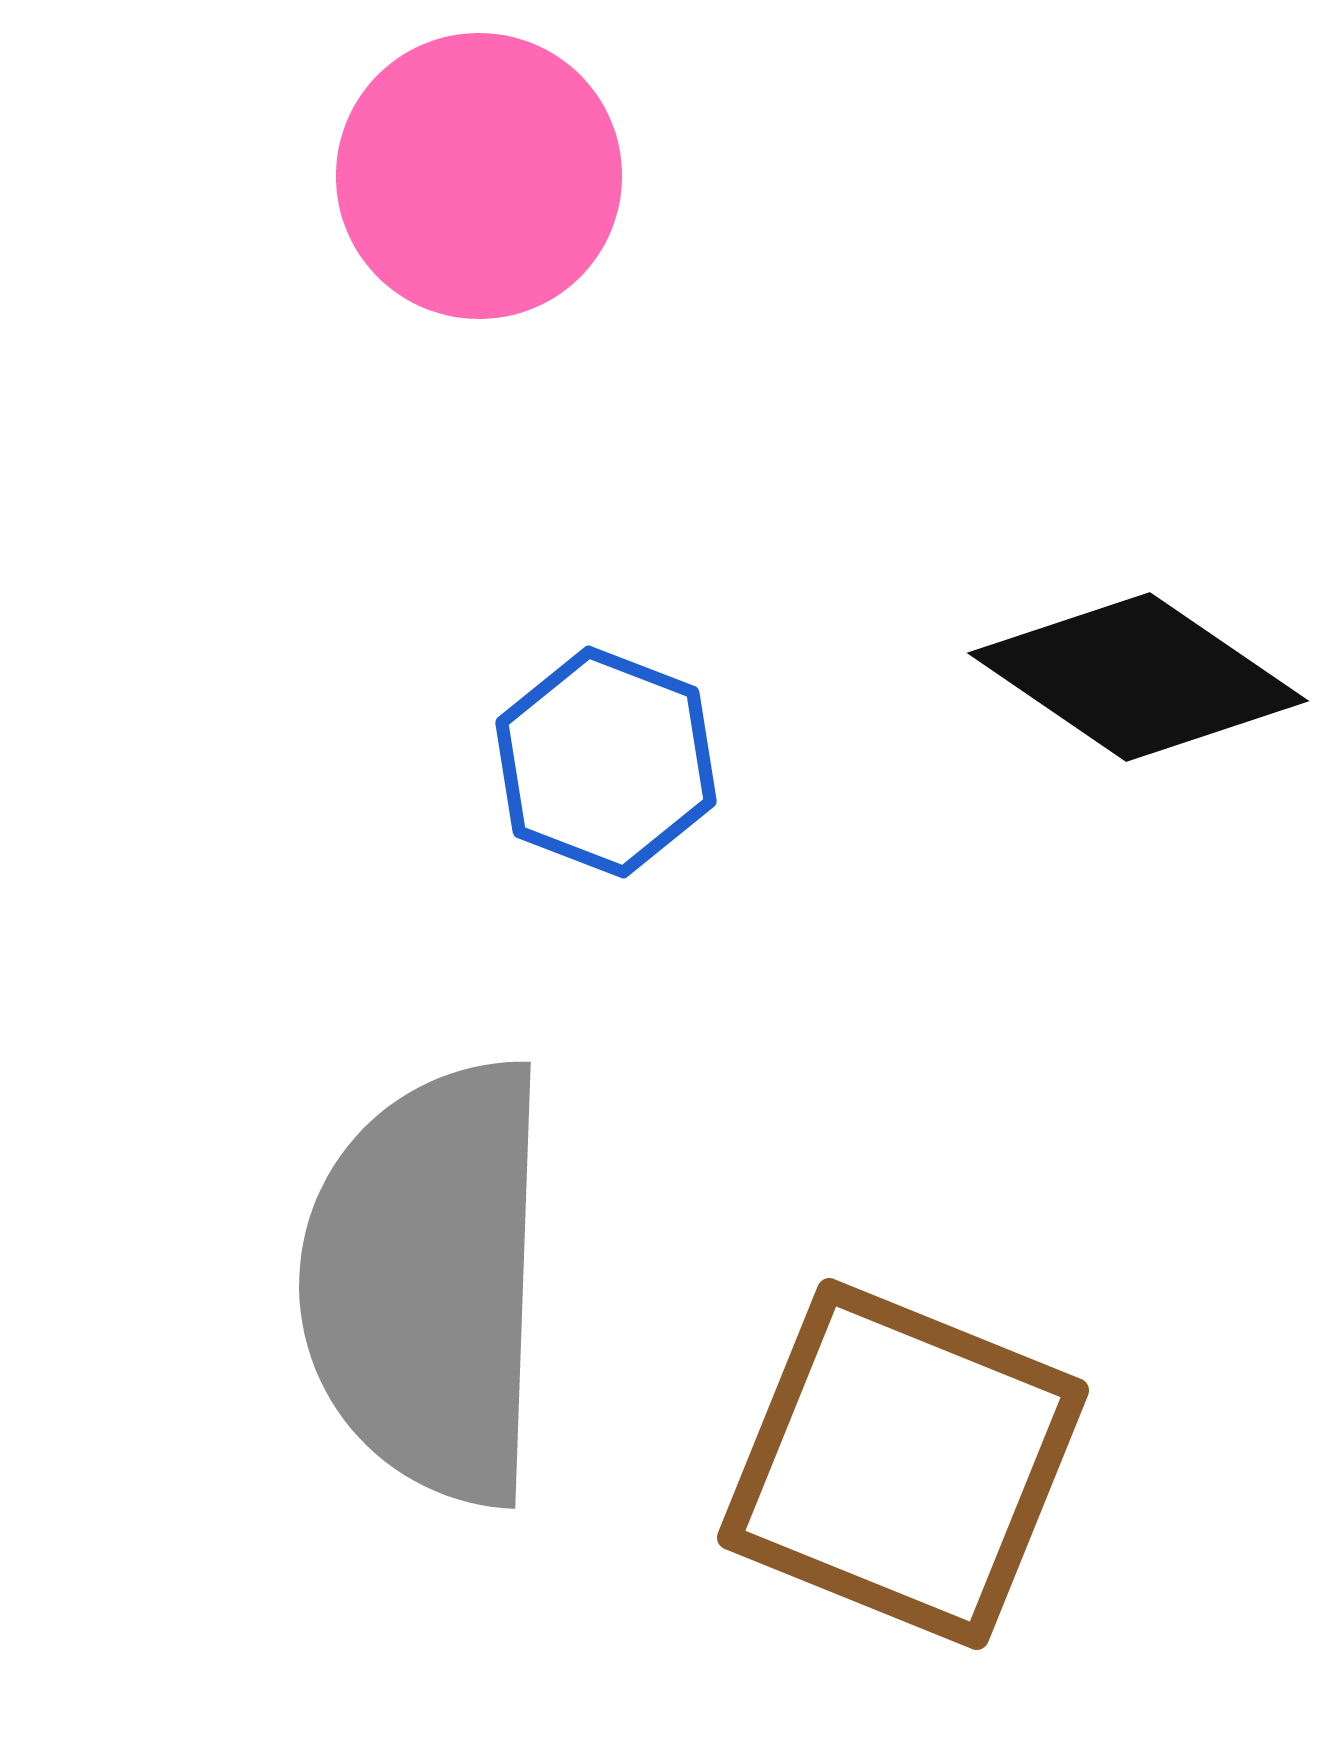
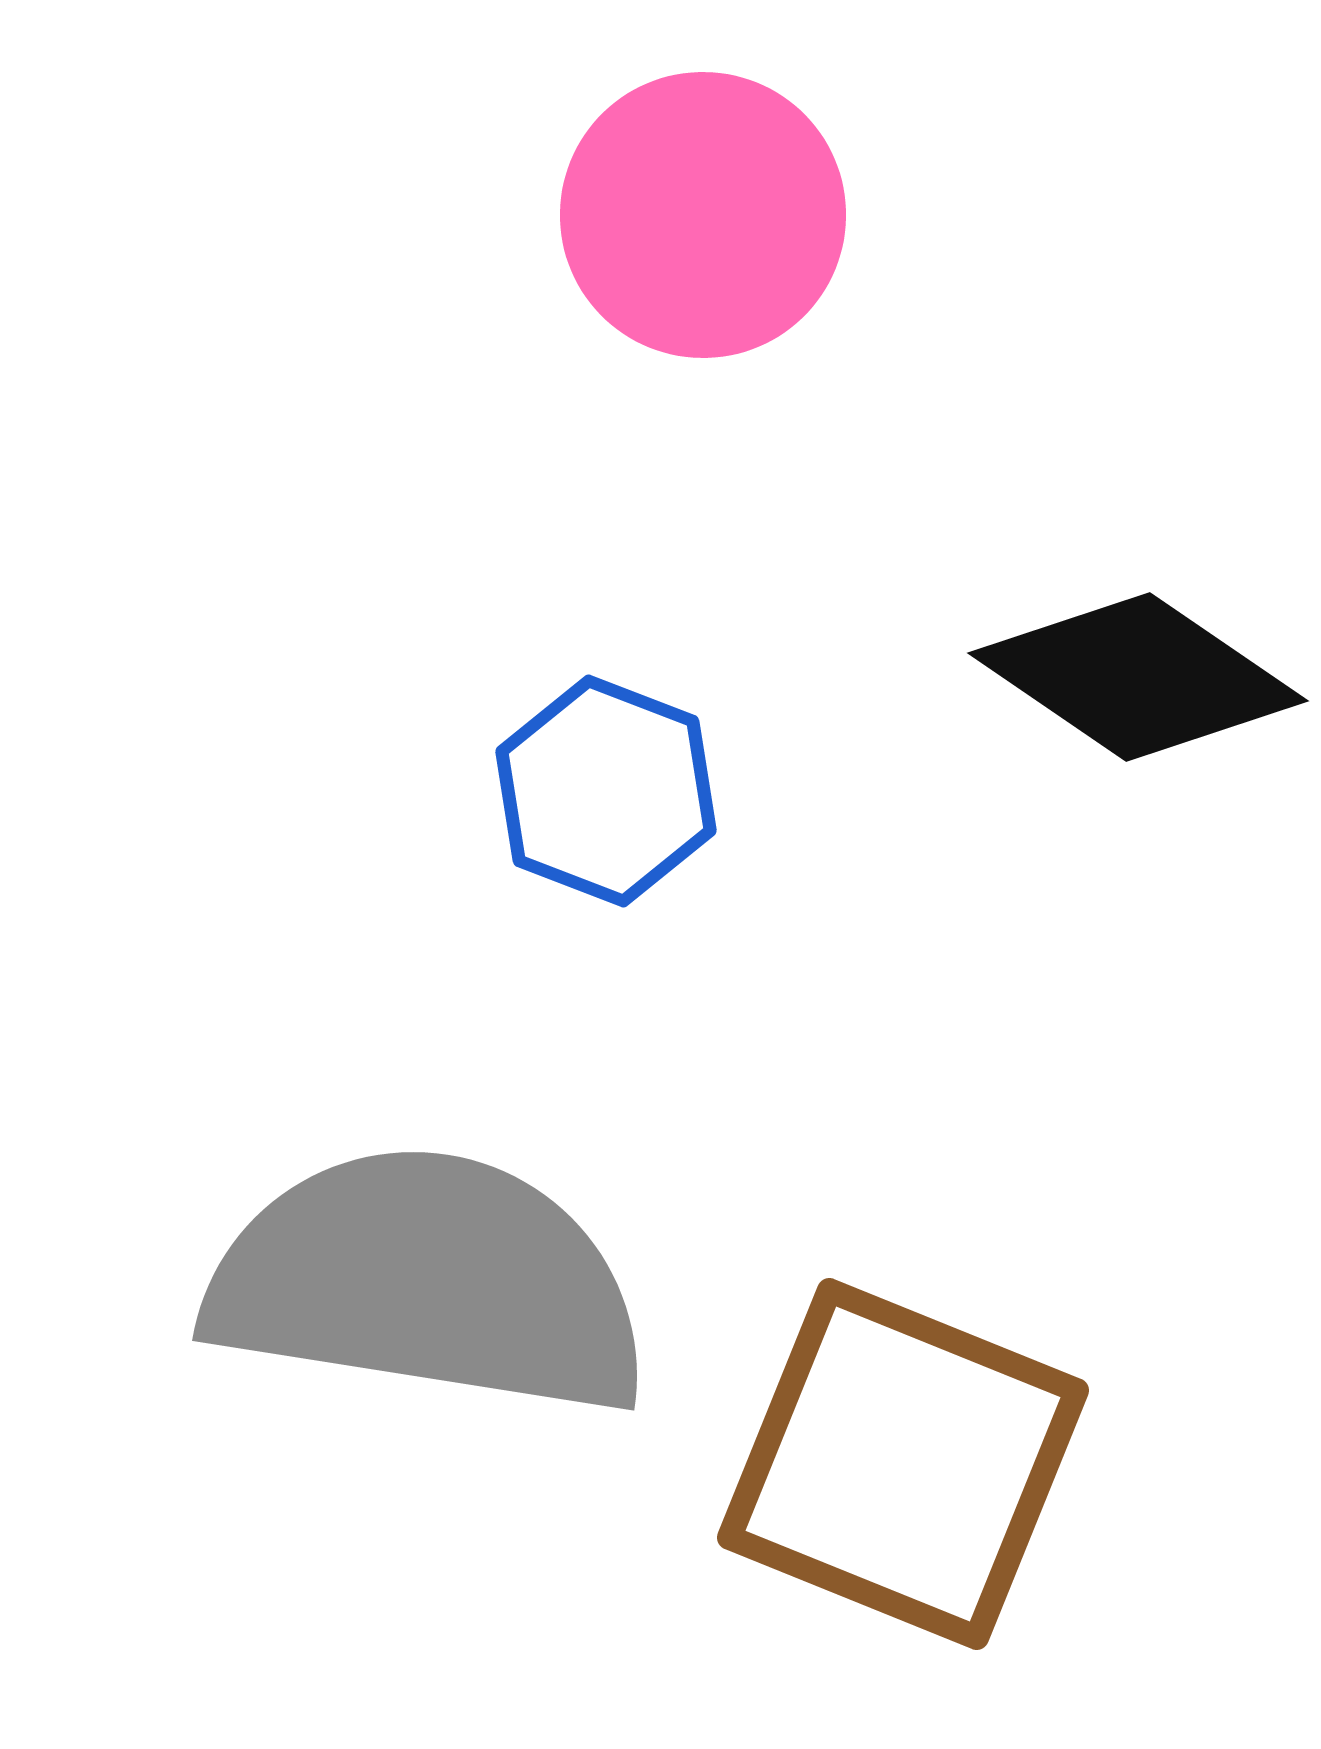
pink circle: moved 224 px right, 39 px down
blue hexagon: moved 29 px down
gray semicircle: rotated 97 degrees clockwise
